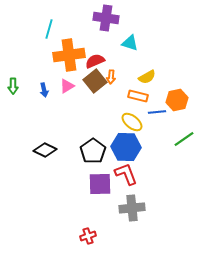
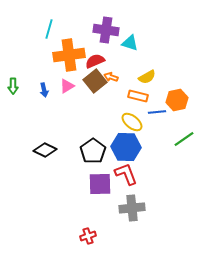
purple cross: moved 12 px down
orange arrow: rotated 104 degrees clockwise
